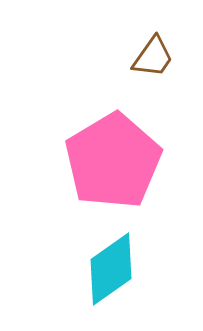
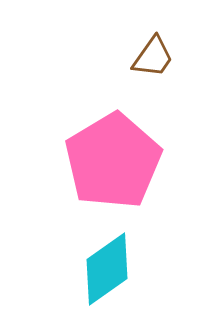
cyan diamond: moved 4 px left
